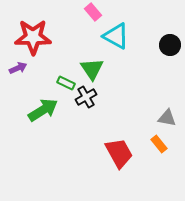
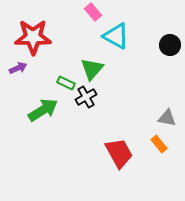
green triangle: rotated 15 degrees clockwise
